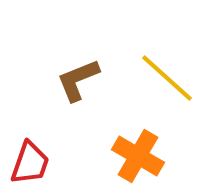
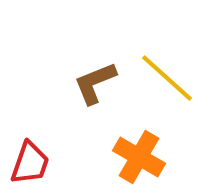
brown L-shape: moved 17 px right, 3 px down
orange cross: moved 1 px right, 1 px down
